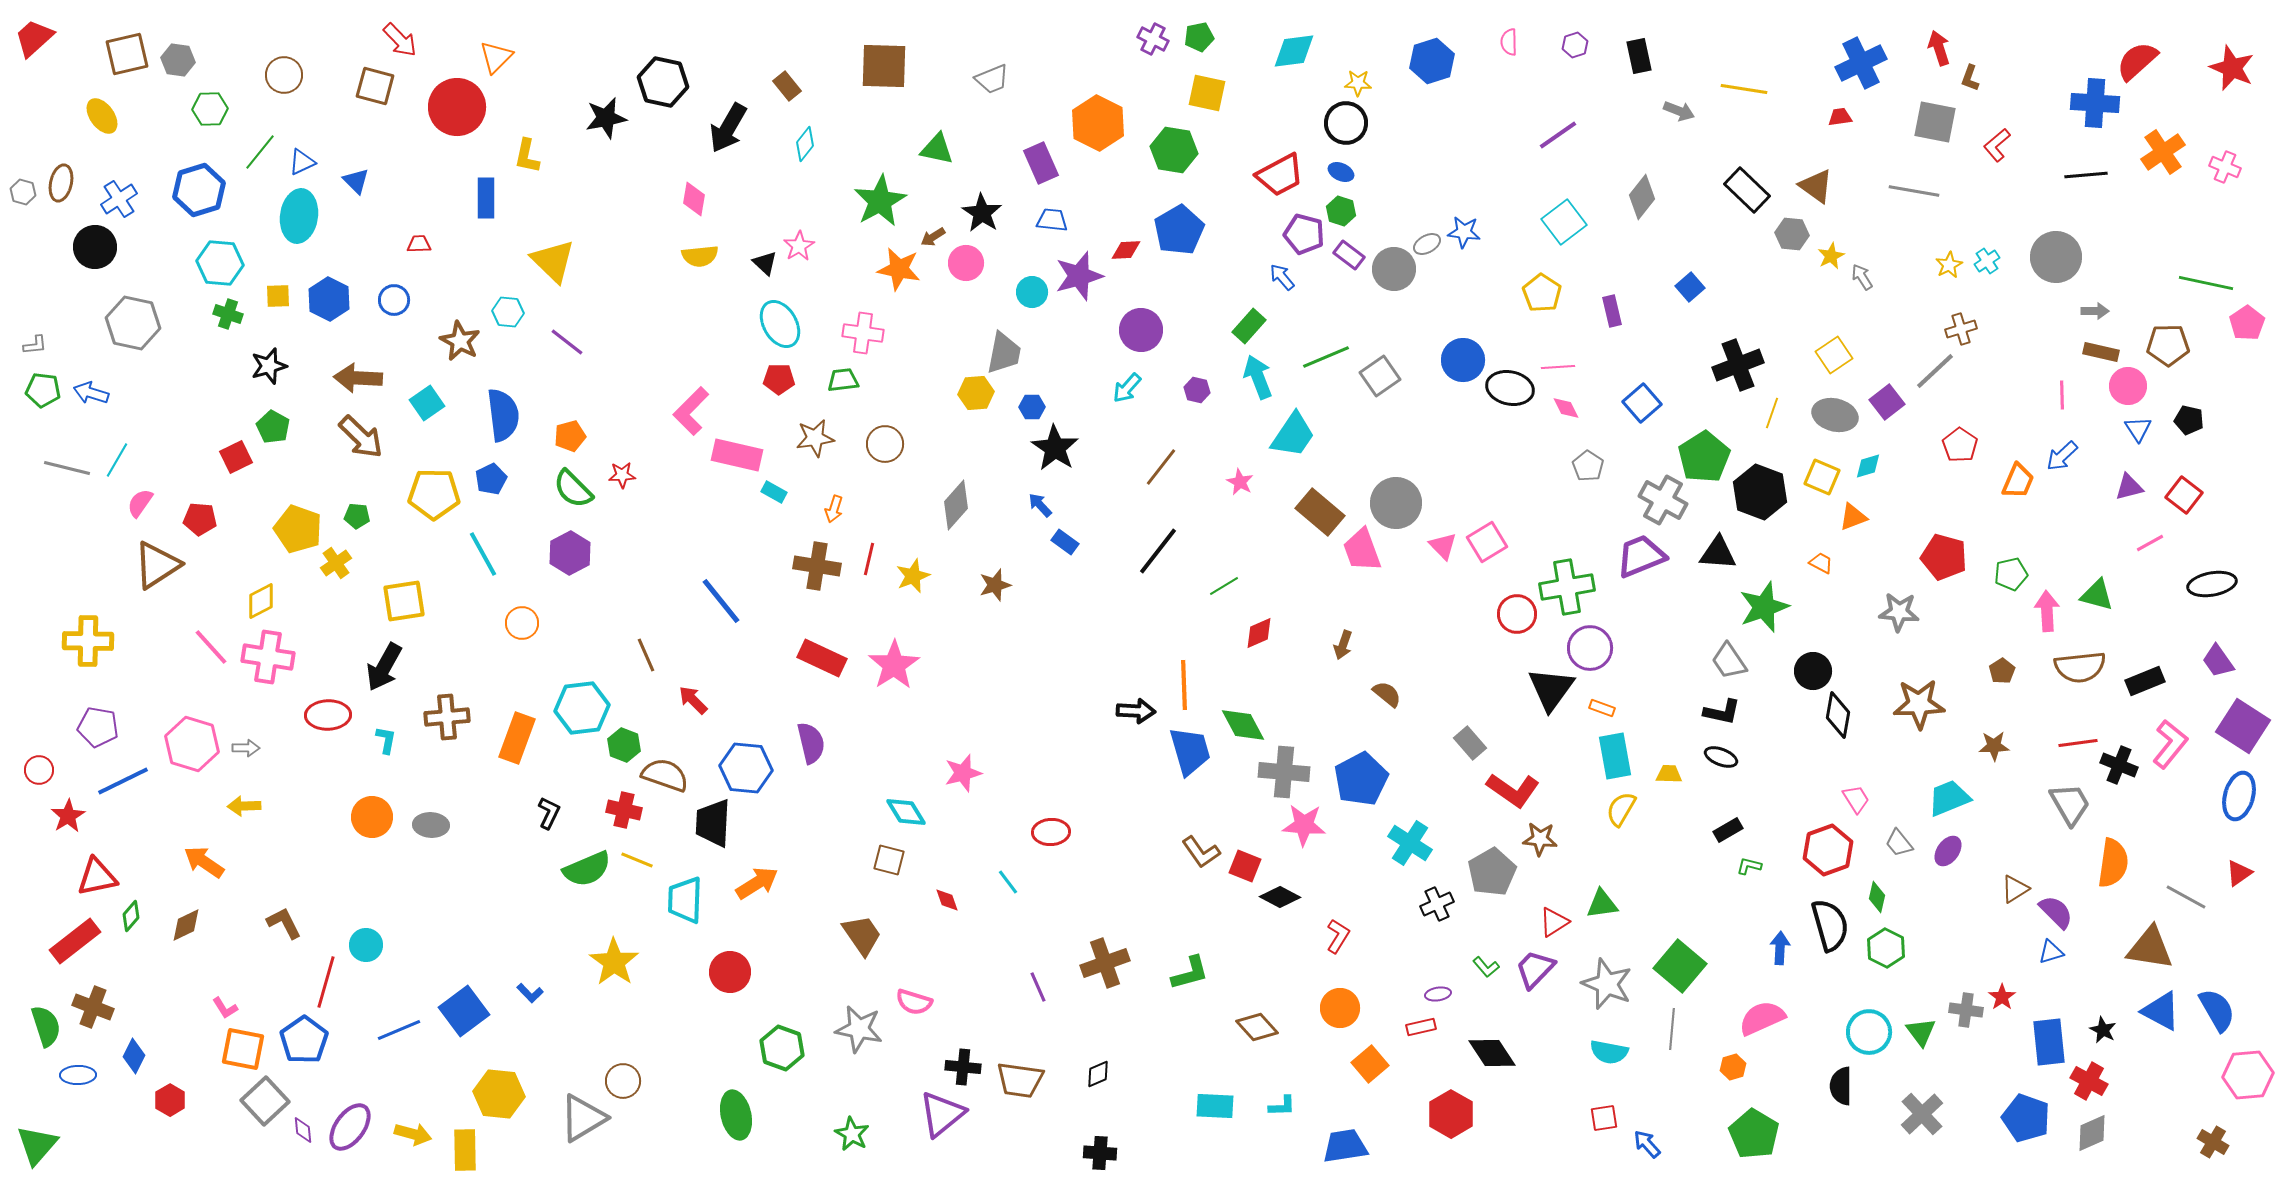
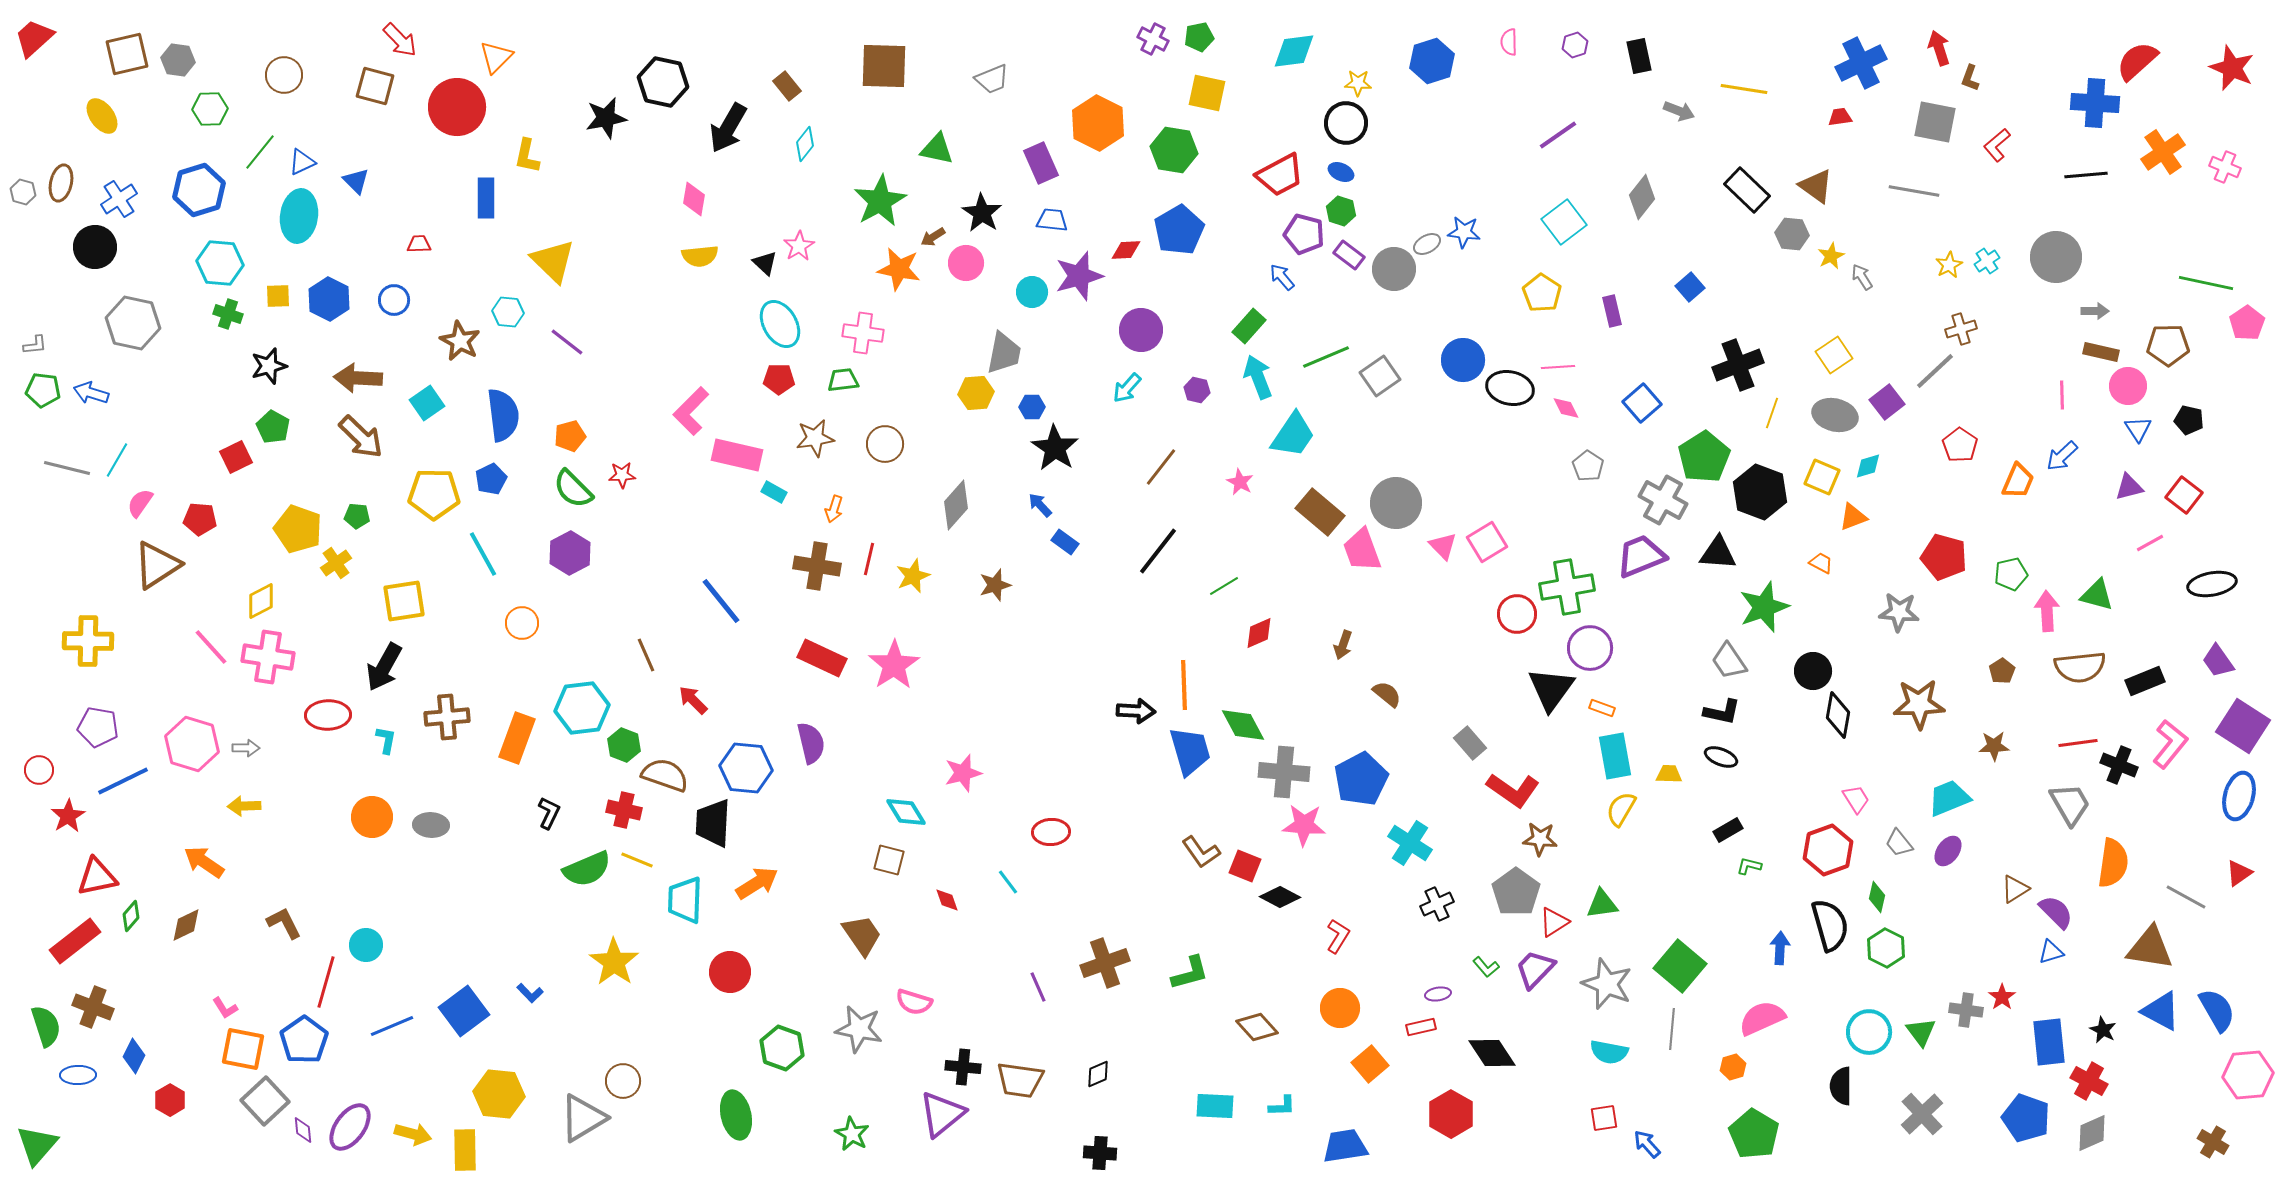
gray pentagon at (1492, 872): moved 24 px right, 20 px down; rotated 6 degrees counterclockwise
blue line at (399, 1030): moved 7 px left, 4 px up
